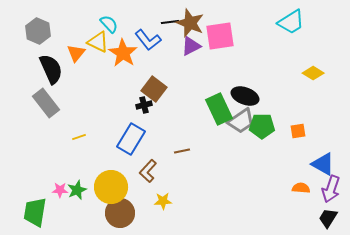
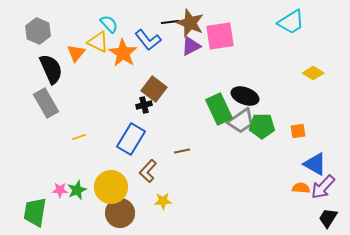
gray rectangle: rotated 8 degrees clockwise
blue triangle: moved 8 px left
purple arrow: moved 8 px left, 2 px up; rotated 24 degrees clockwise
